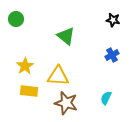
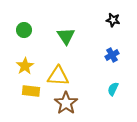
green circle: moved 8 px right, 11 px down
green triangle: rotated 18 degrees clockwise
yellow rectangle: moved 2 px right
cyan semicircle: moved 7 px right, 9 px up
brown star: rotated 20 degrees clockwise
